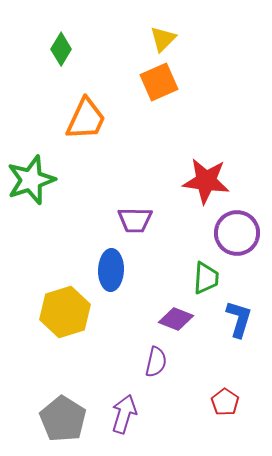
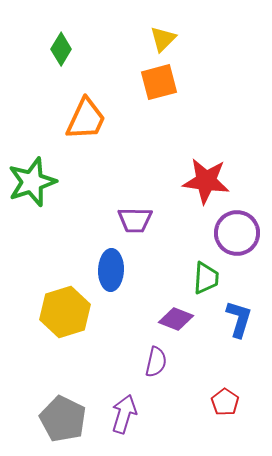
orange square: rotated 9 degrees clockwise
green star: moved 1 px right, 2 px down
gray pentagon: rotated 6 degrees counterclockwise
